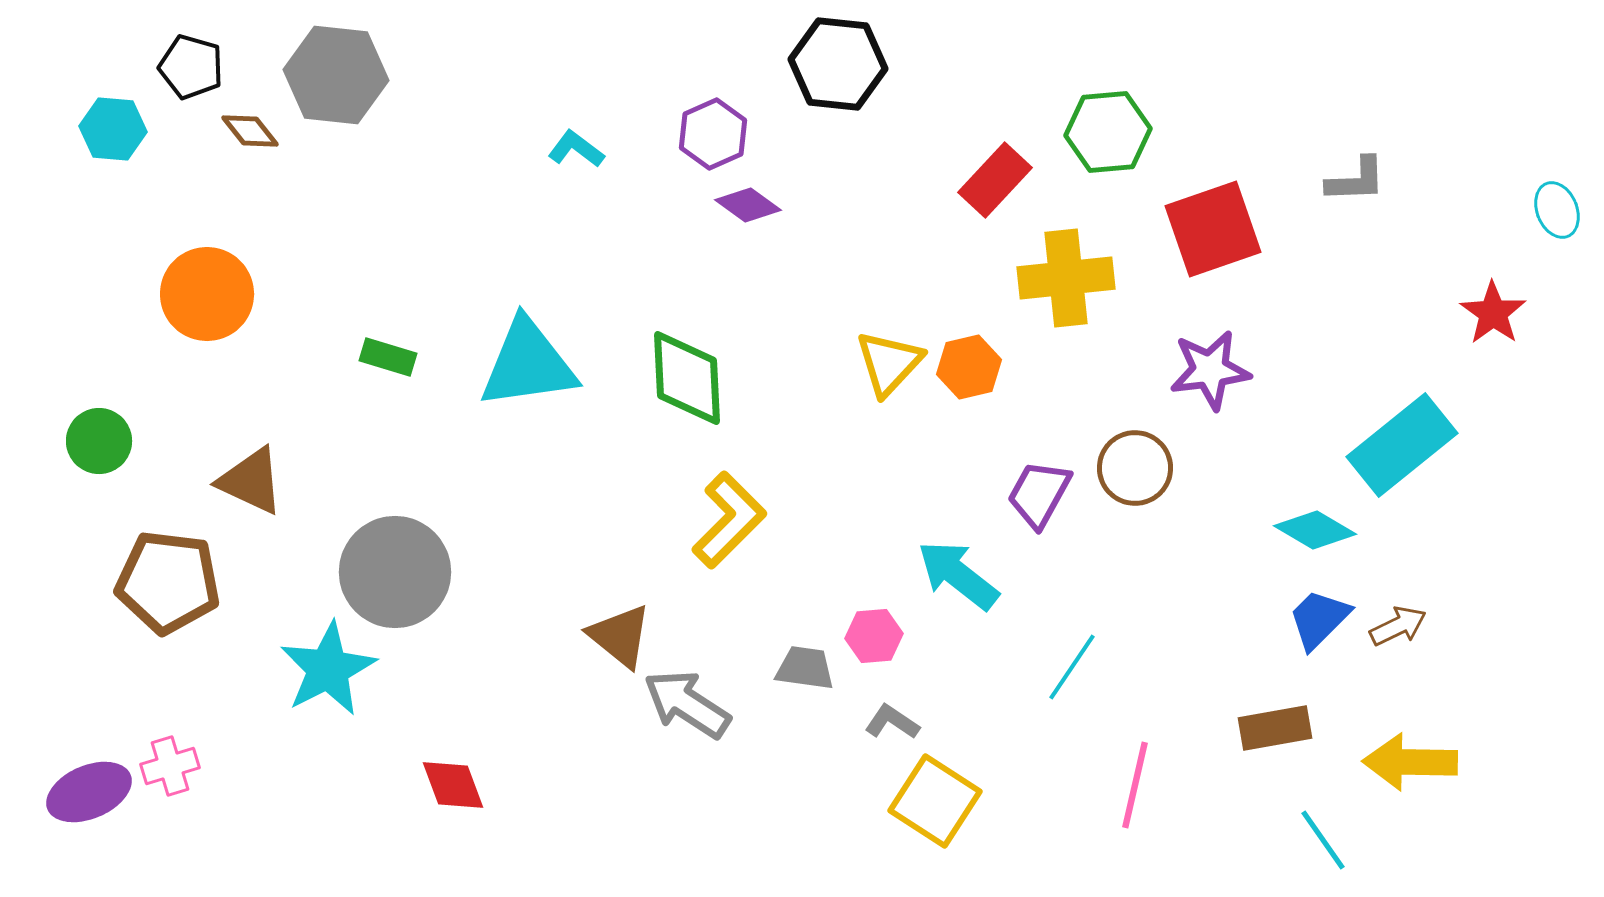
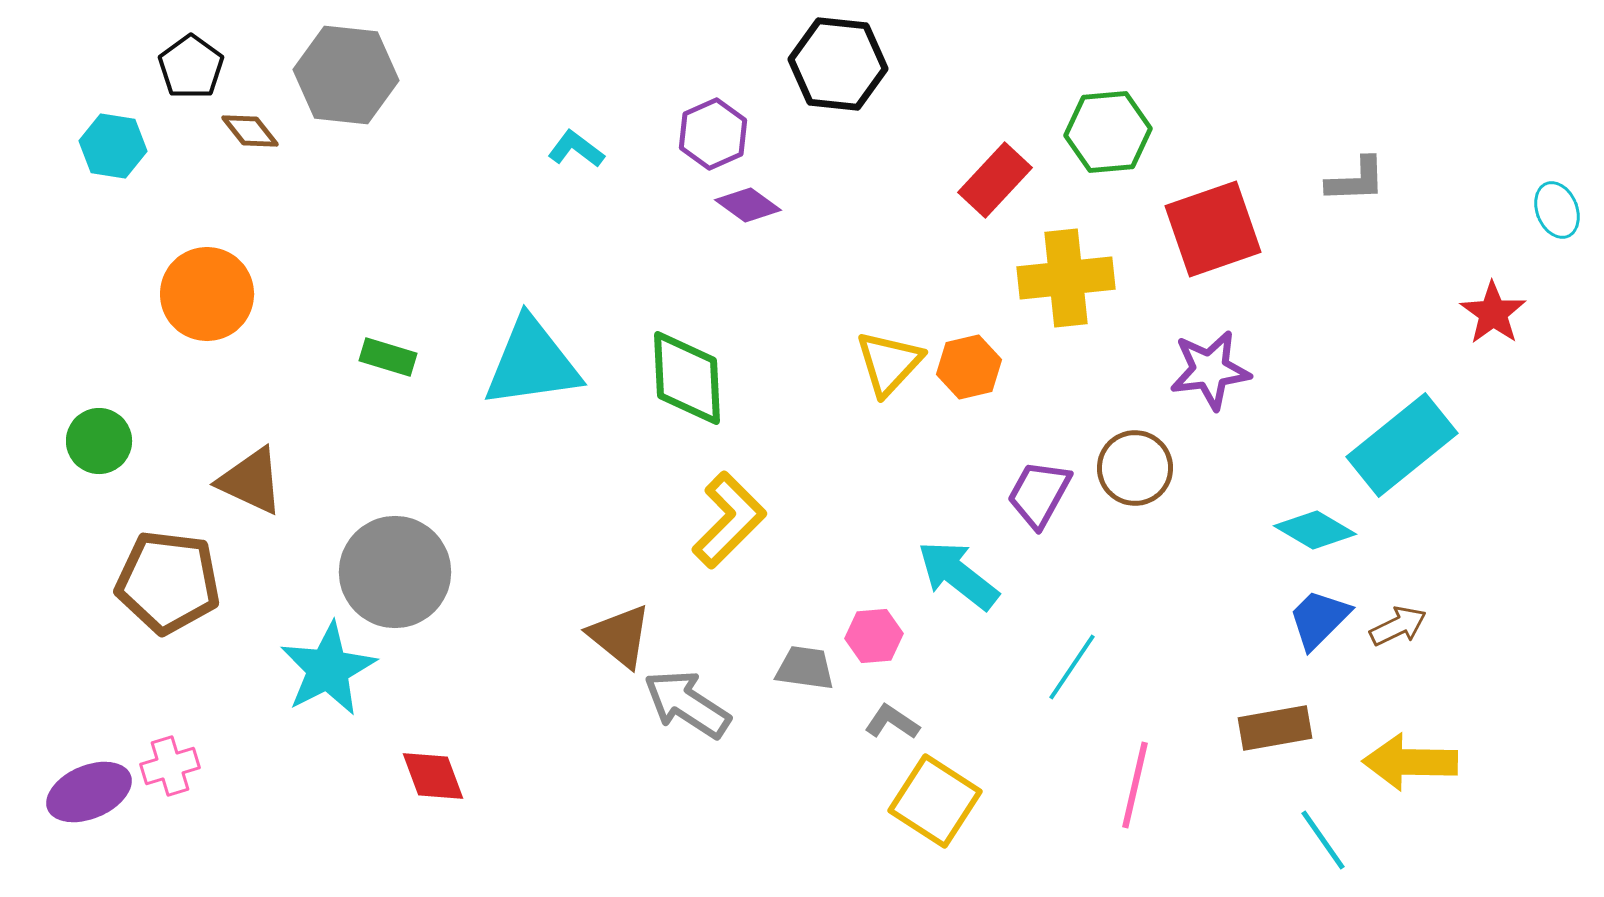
black pentagon at (191, 67): rotated 20 degrees clockwise
gray hexagon at (336, 75): moved 10 px right
cyan hexagon at (113, 129): moved 17 px down; rotated 4 degrees clockwise
cyan triangle at (528, 364): moved 4 px right, 1 px up
red diamond at (453, 785): moved 20 px left, 9 px up
